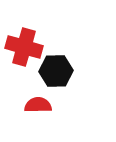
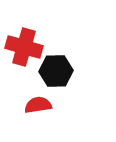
red semicircle: rotated 8 degrees counterclockwise
